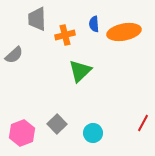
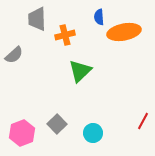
blue semicircle: moved 5 px right, 7 px up
red line: moved 2 px up
